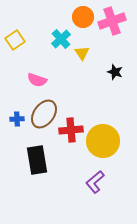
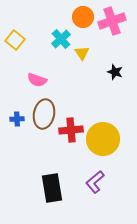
yellow square: rotated 18 degrees counterclockwise
brown ellipse: rotated 24 degrees counterclockwise
yellow circle: moved 2 px up
black rectangle: moved 15 px right, 28 px down
